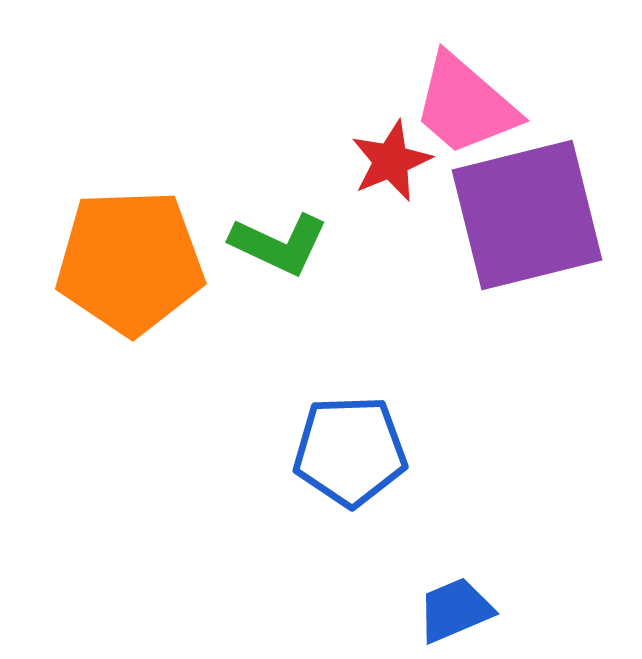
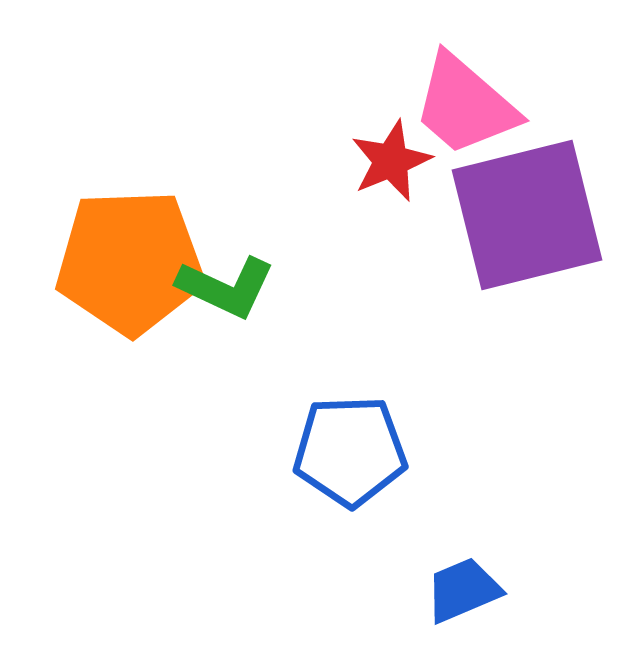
green L-shape: moved 53 px left, 43 px down
blue trapezoid: moved 8 px right, 20 px up
